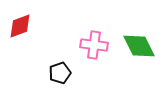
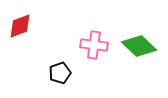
green diamond: rotated 20 degrees counterclockwise
